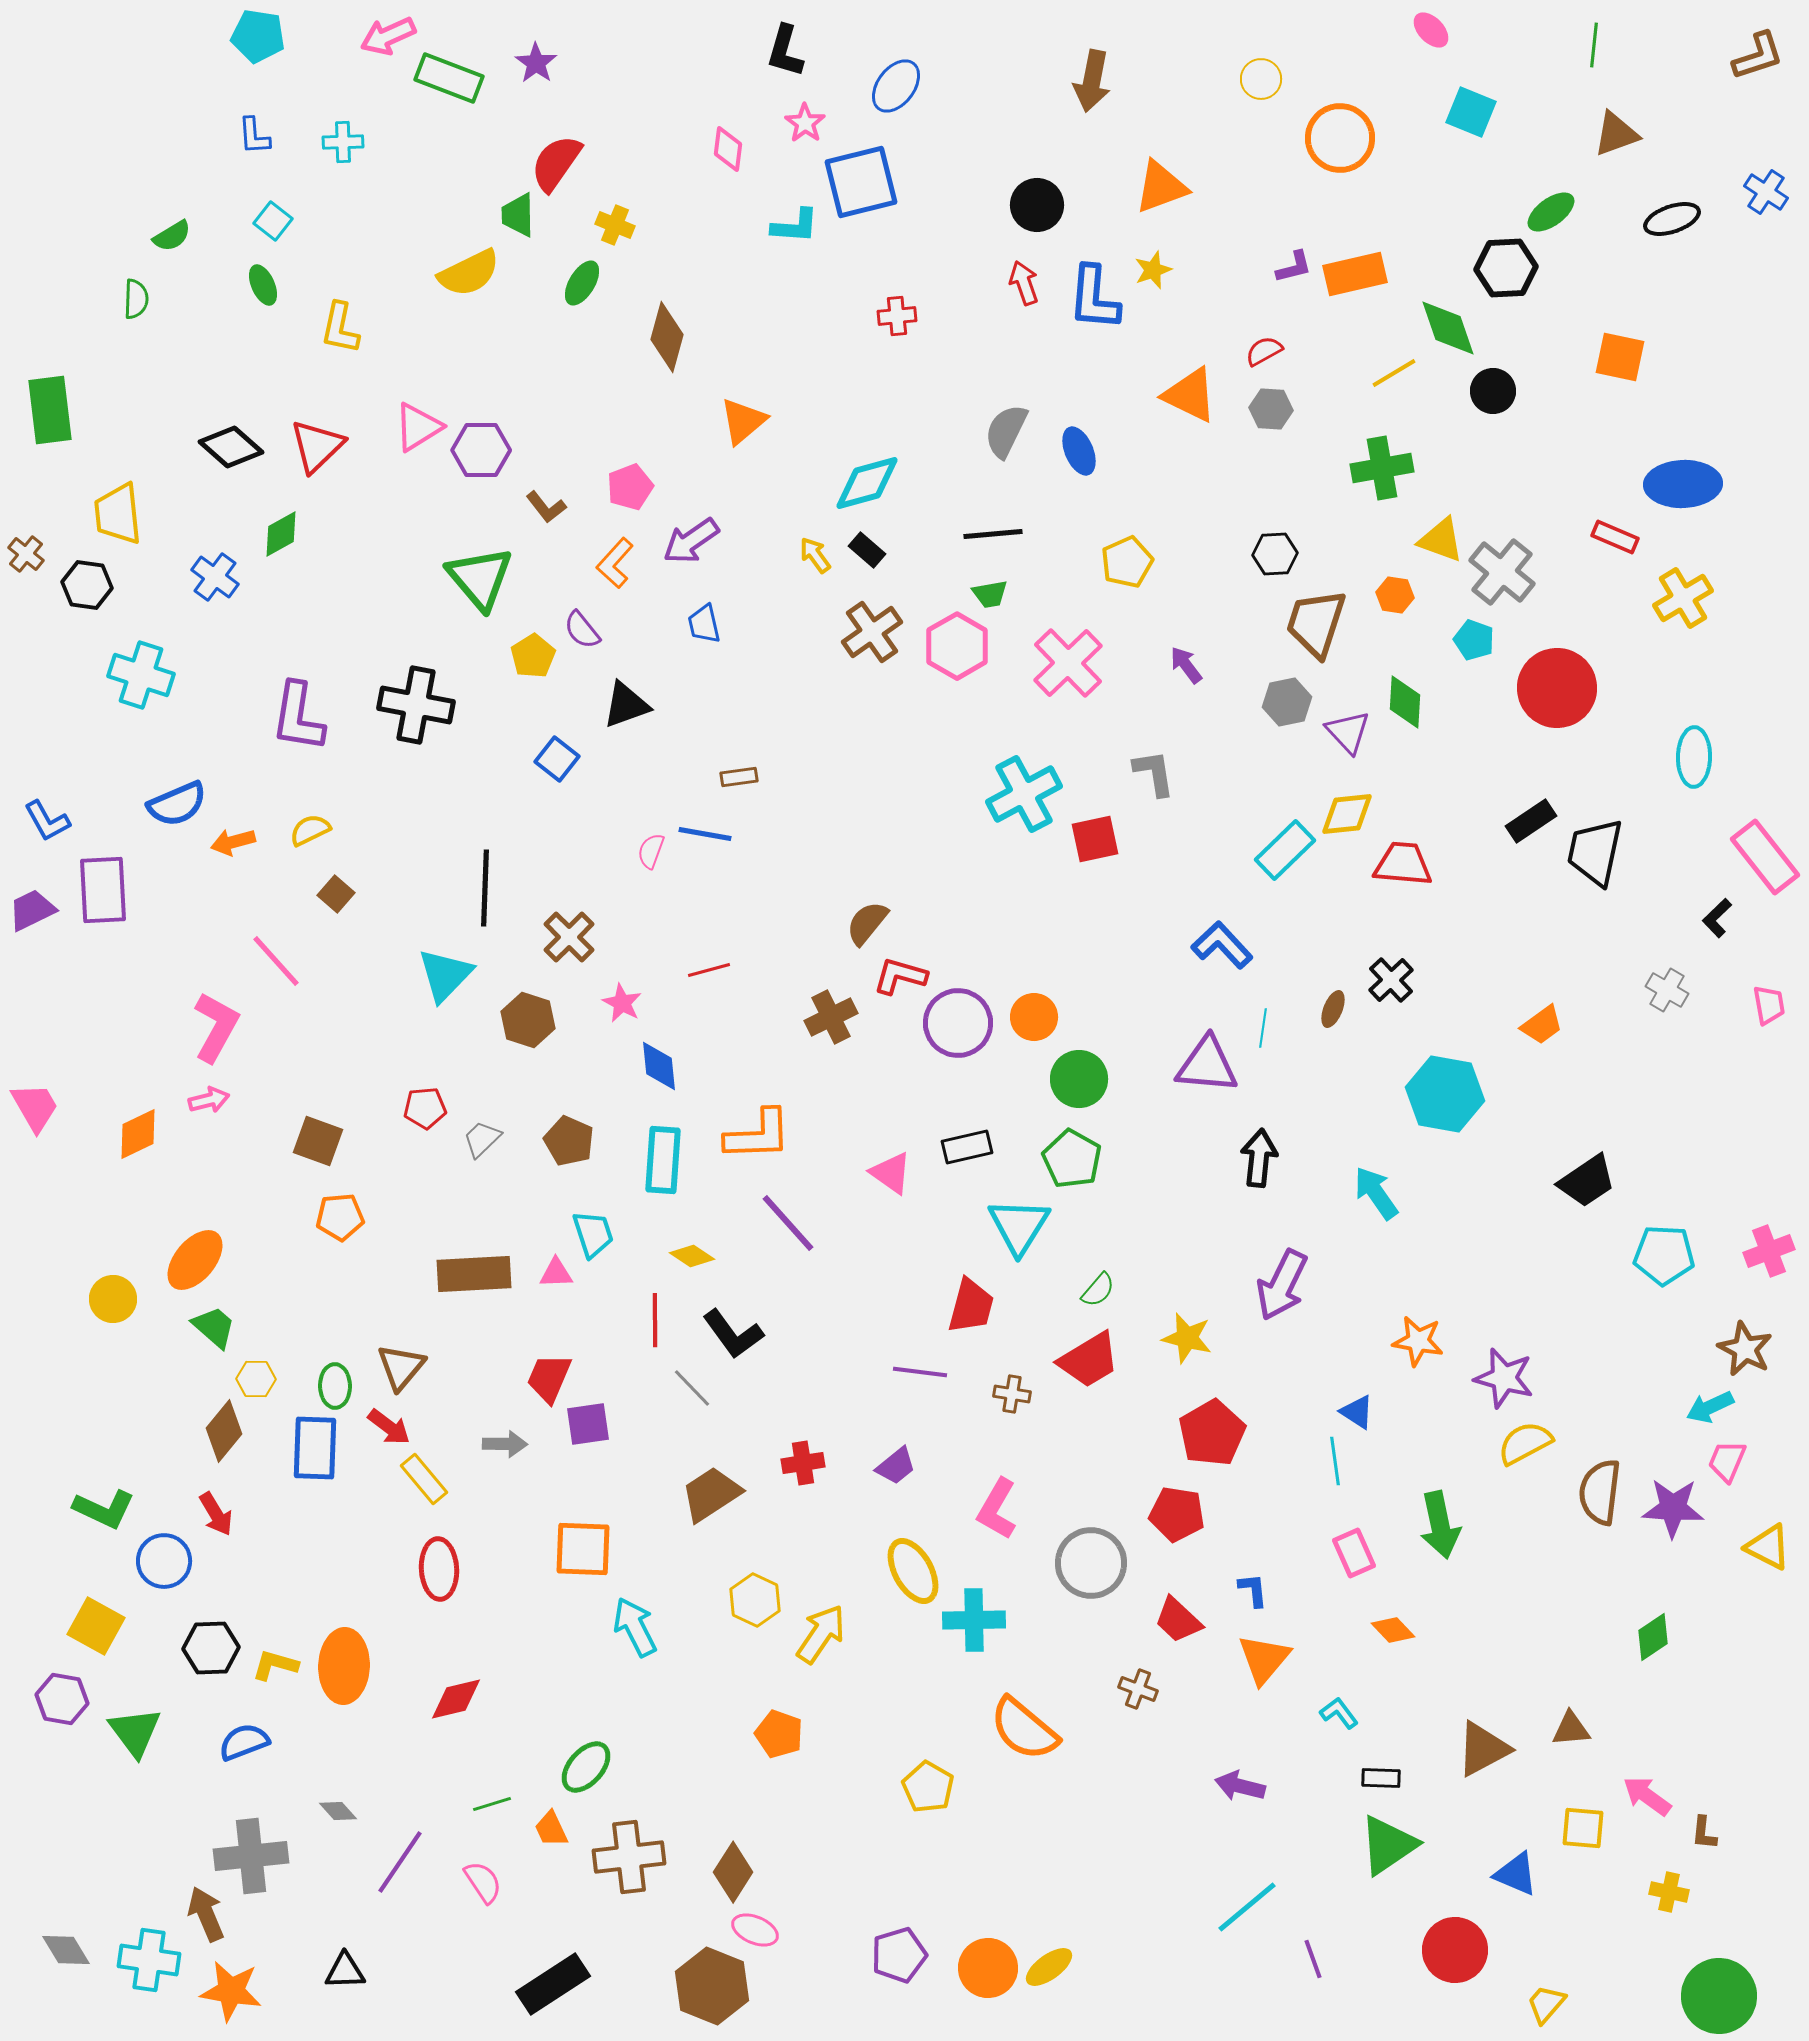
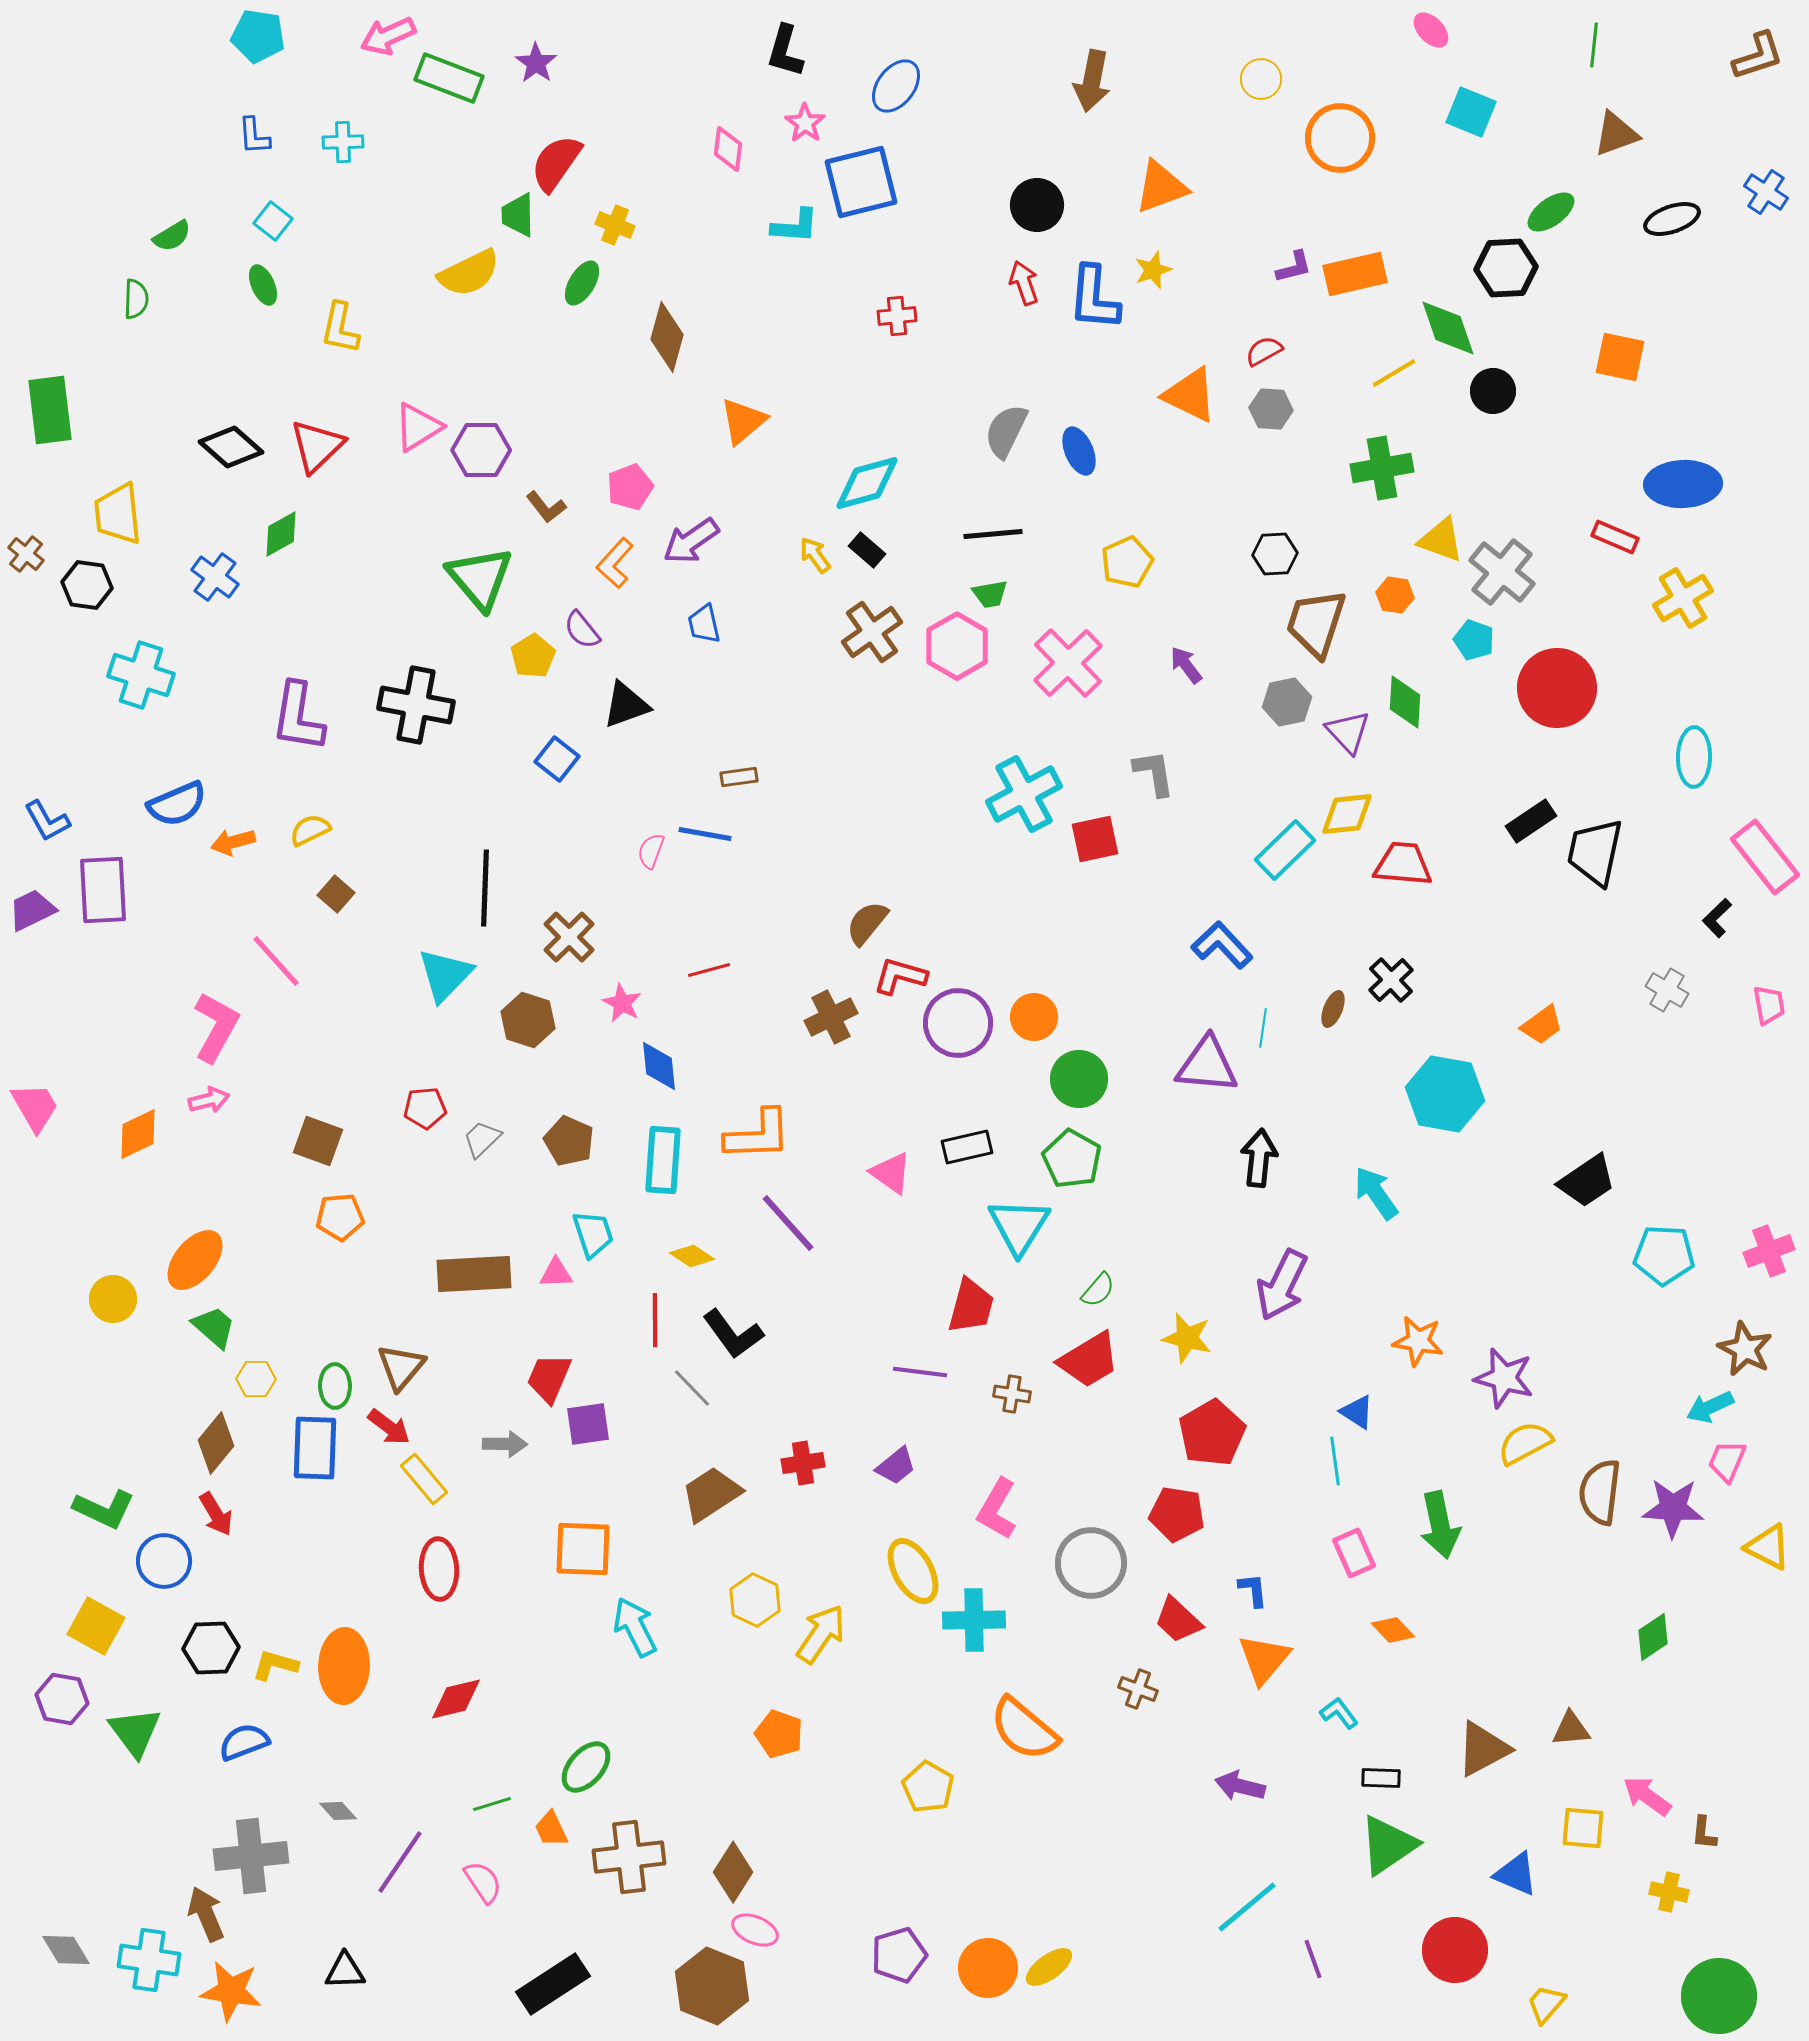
brown diamond at (224, 1431): moved 8 px left, 12 px down
